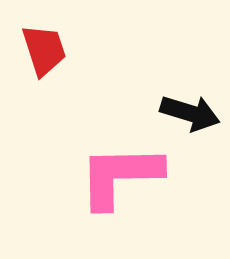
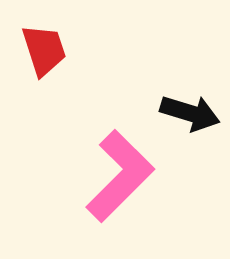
pink L-shape: rotated 136 degrees clockwise
